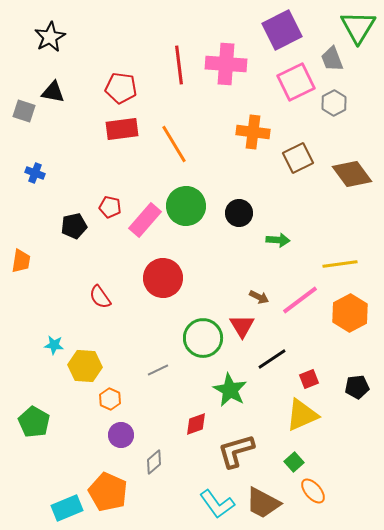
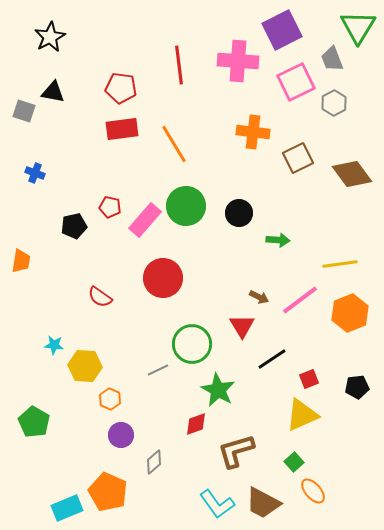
pink cross at (226, 64): moved 12 px right, 3 px up
red semicircle at (100, 297): rotated 20 degrees counterclockwise
orange hexagon at (350, 313): rotated 6 degrees clockwise
green circle at (203, 338): moved 11 px left, 6 px down
green star at (230, 390): moved 12 px left
